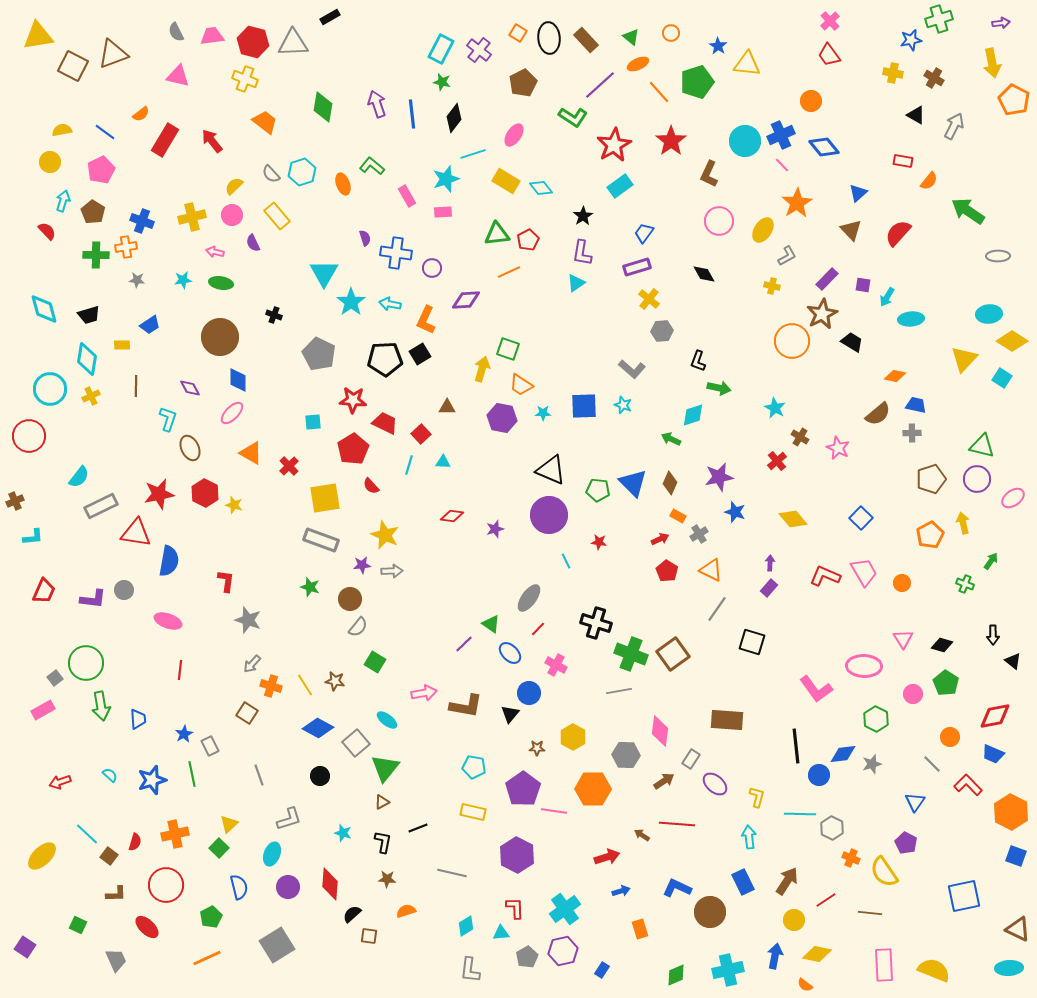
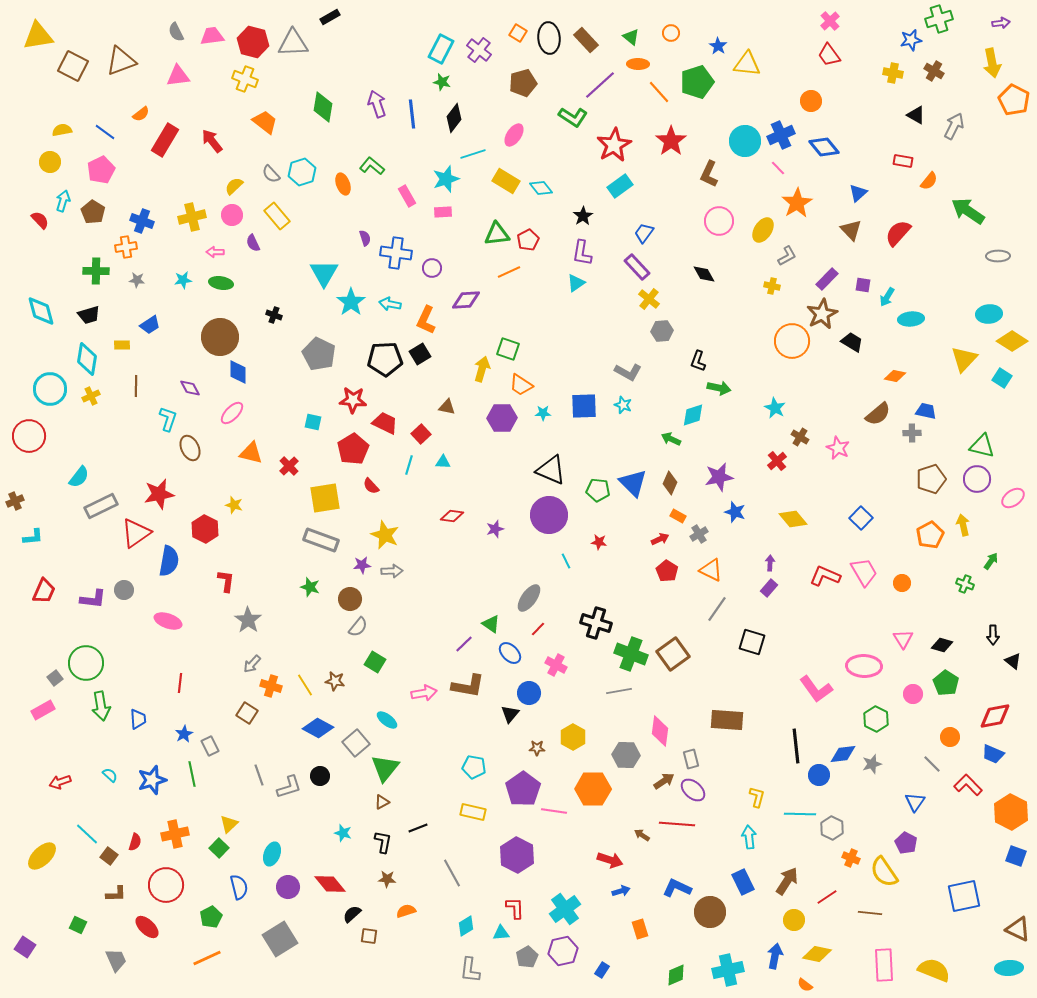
brown triangle at (113, 54): moved 8 px right, 7 px down
orange ellipse at (638, 64): rotated 25 degrees clockwise
pink triangle at (178, 76): rotated 20 degrees counterclockwise
brown cross at (934, 78): moved 7 px up
brown pentagon at (523, 83): rotated 12 degrees clockwise
pink line at (782, 165): moved 4 px left, 3 px down
red semicircle at (47, 231): moved 7 px left, 11 px up
pink arrow at (215, 252): rotated 12 degrees counterclockwise
green cross at (96, 255): moved 16 px down
purple rectangle at (637, 267): rotated 64 degrees clockwise
cyan diamond at (44, 309): moved 3 px left, 2 px down
gray L-shape at (632, 369): moved 4 px left, 3 px down; rotated 12 degrees counterclockwise
blue diamond at (238, 380): moved 8 px up
blue trapezoid at (916, 405): moved 10 px right, 6 px down
brown triangle at (447, 407): rotated 12 degrees clockwise
purple hexagon at (502, 418): rotated 12 degrees counterclockwise
cyan square at (313, 422): rotated 18 degrees clockwise
orange triangle at (251, 453): rotated 15 degrees counterclockwise
red hexagon at (205, 493): moved 36 px down
yellow arrow at (963, 523): moved 2 px down
red triangle at (136, 533): rotated 44 degrees counterclockwise
gray star at (248, 620): rotated 16 degrees clockwise
red line at (180, 670): moved 13 px down
brown L-shape at (466, 706): moved 2 px right, 20 px up
gray rectangle at (691, 759): rotated 48 degrees counterclockwise
purple ellipse at (715, 784): moved 22 px left, 6 px down
gray L-shape at (289, 819): moved 32 px up
red arrow at (607, 857): moved 3 px right, 3 px down; rotated 35 degrees clockwise
gray line at (452, 873): rotated 48 degrees clockwise
red diamond at (330, 884): rotated 44 degrees counterclockwise
red line at (826, 900): moved 1 px right, 3 px up
gray square at (277, 945): moved 3 px right, 6 px up
